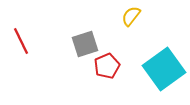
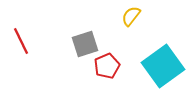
cyan square: moved 1 px left, 3 px up
